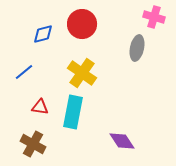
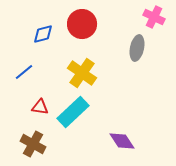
pink cross: rotated 10 degrees clockwise
cyan rectangle: rotated 36 degrees clockwise
